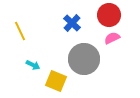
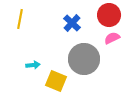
yellow line: moved 12 px up; rotated 36 degrees clockwise
cyan arrow: rotated 32 degrees counterclockwise
